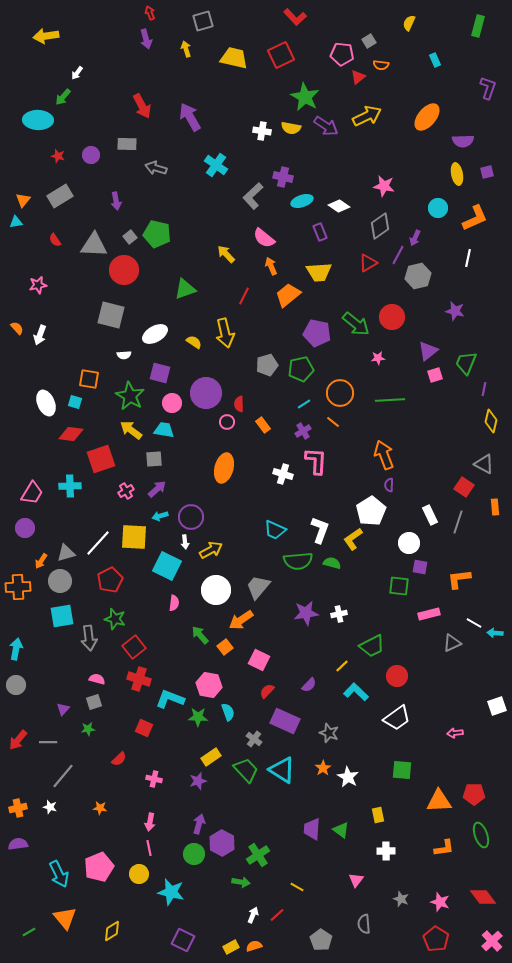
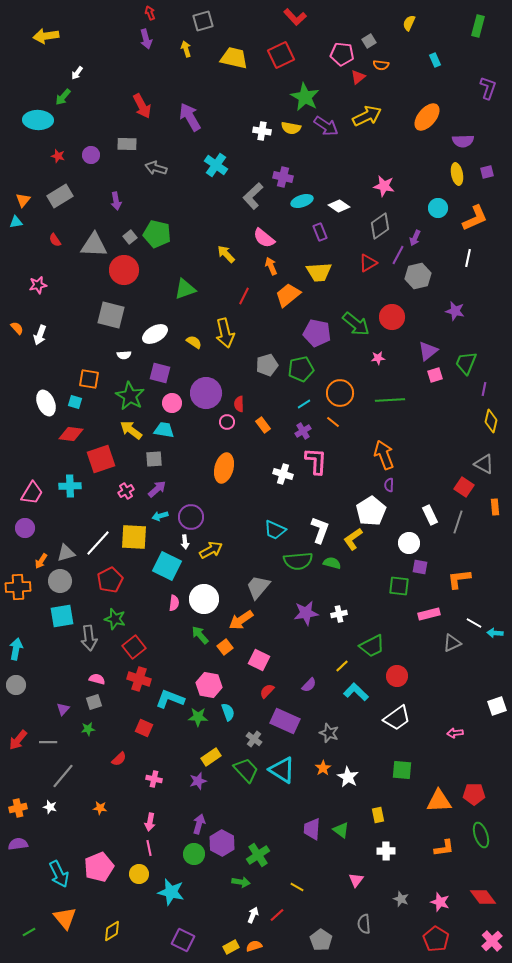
white circle at (216, 590): moved 12 px left, 9 px down
